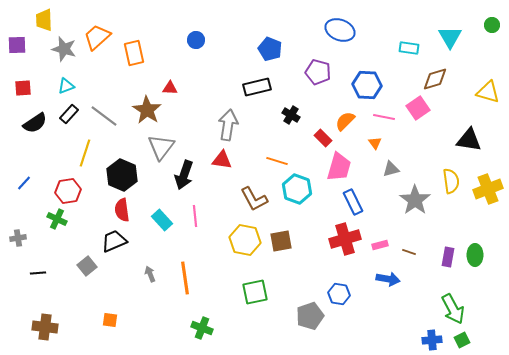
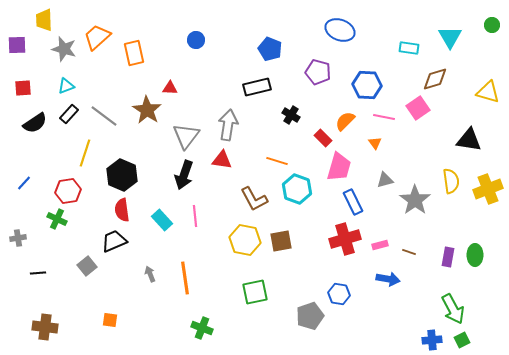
gray triangle at (161, 147): moved 25 px right, 11 px up
gray triangle at (391, 169): moved 6 px left, 11 px down
